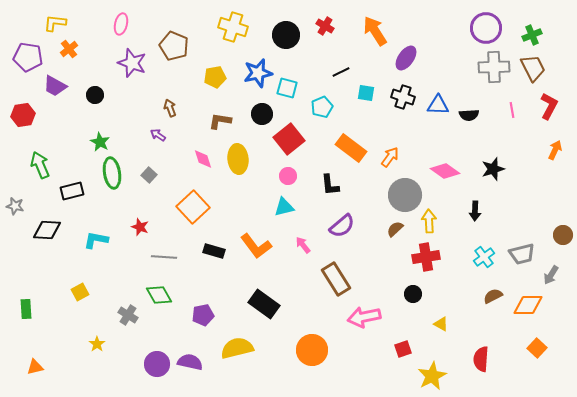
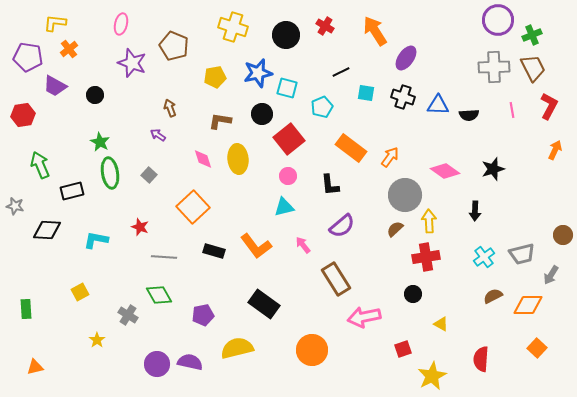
purple circle at (486, 28): moved 12 px right, 8 px up
green ellipse at (112, 173): moved 2 px left
yellow star at (97, 344): moved 4 px up
